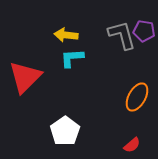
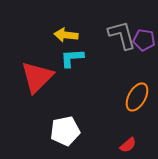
purple pentagon: moved 9 px down
red triangle: moved 12 px right
white pentagon: rotated 24 degrees clockwise
red semicircle: moved 4 px left
